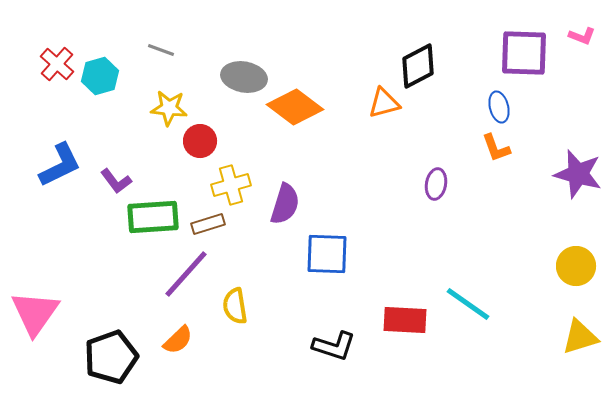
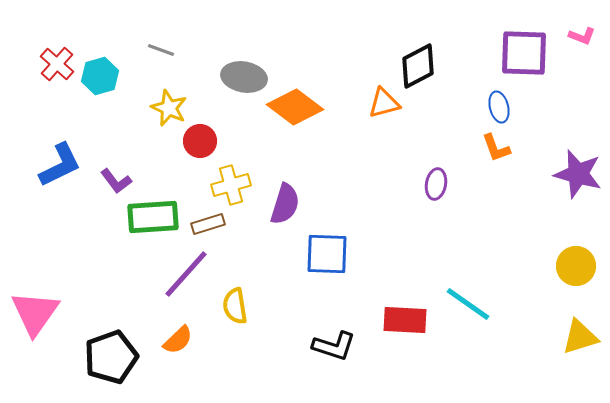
yellow star: rotated 18 degrees clockwise
